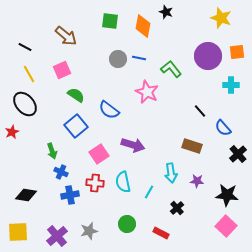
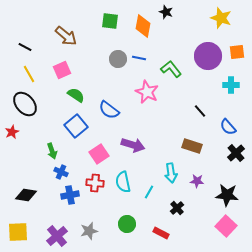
blue semicircle at (223, 128): moved 5 px right, 1 px up
black cross at (238, 154): moved 2 px left, 1 px up
